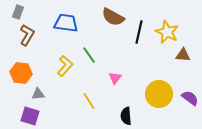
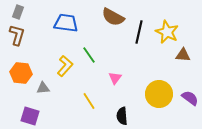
brown L-shape: moved 10 px left; rotated 15 degrees counterclockwise
gray triangle: moved 5 px right, 6 px up
black semicircle: moved 4 px left
